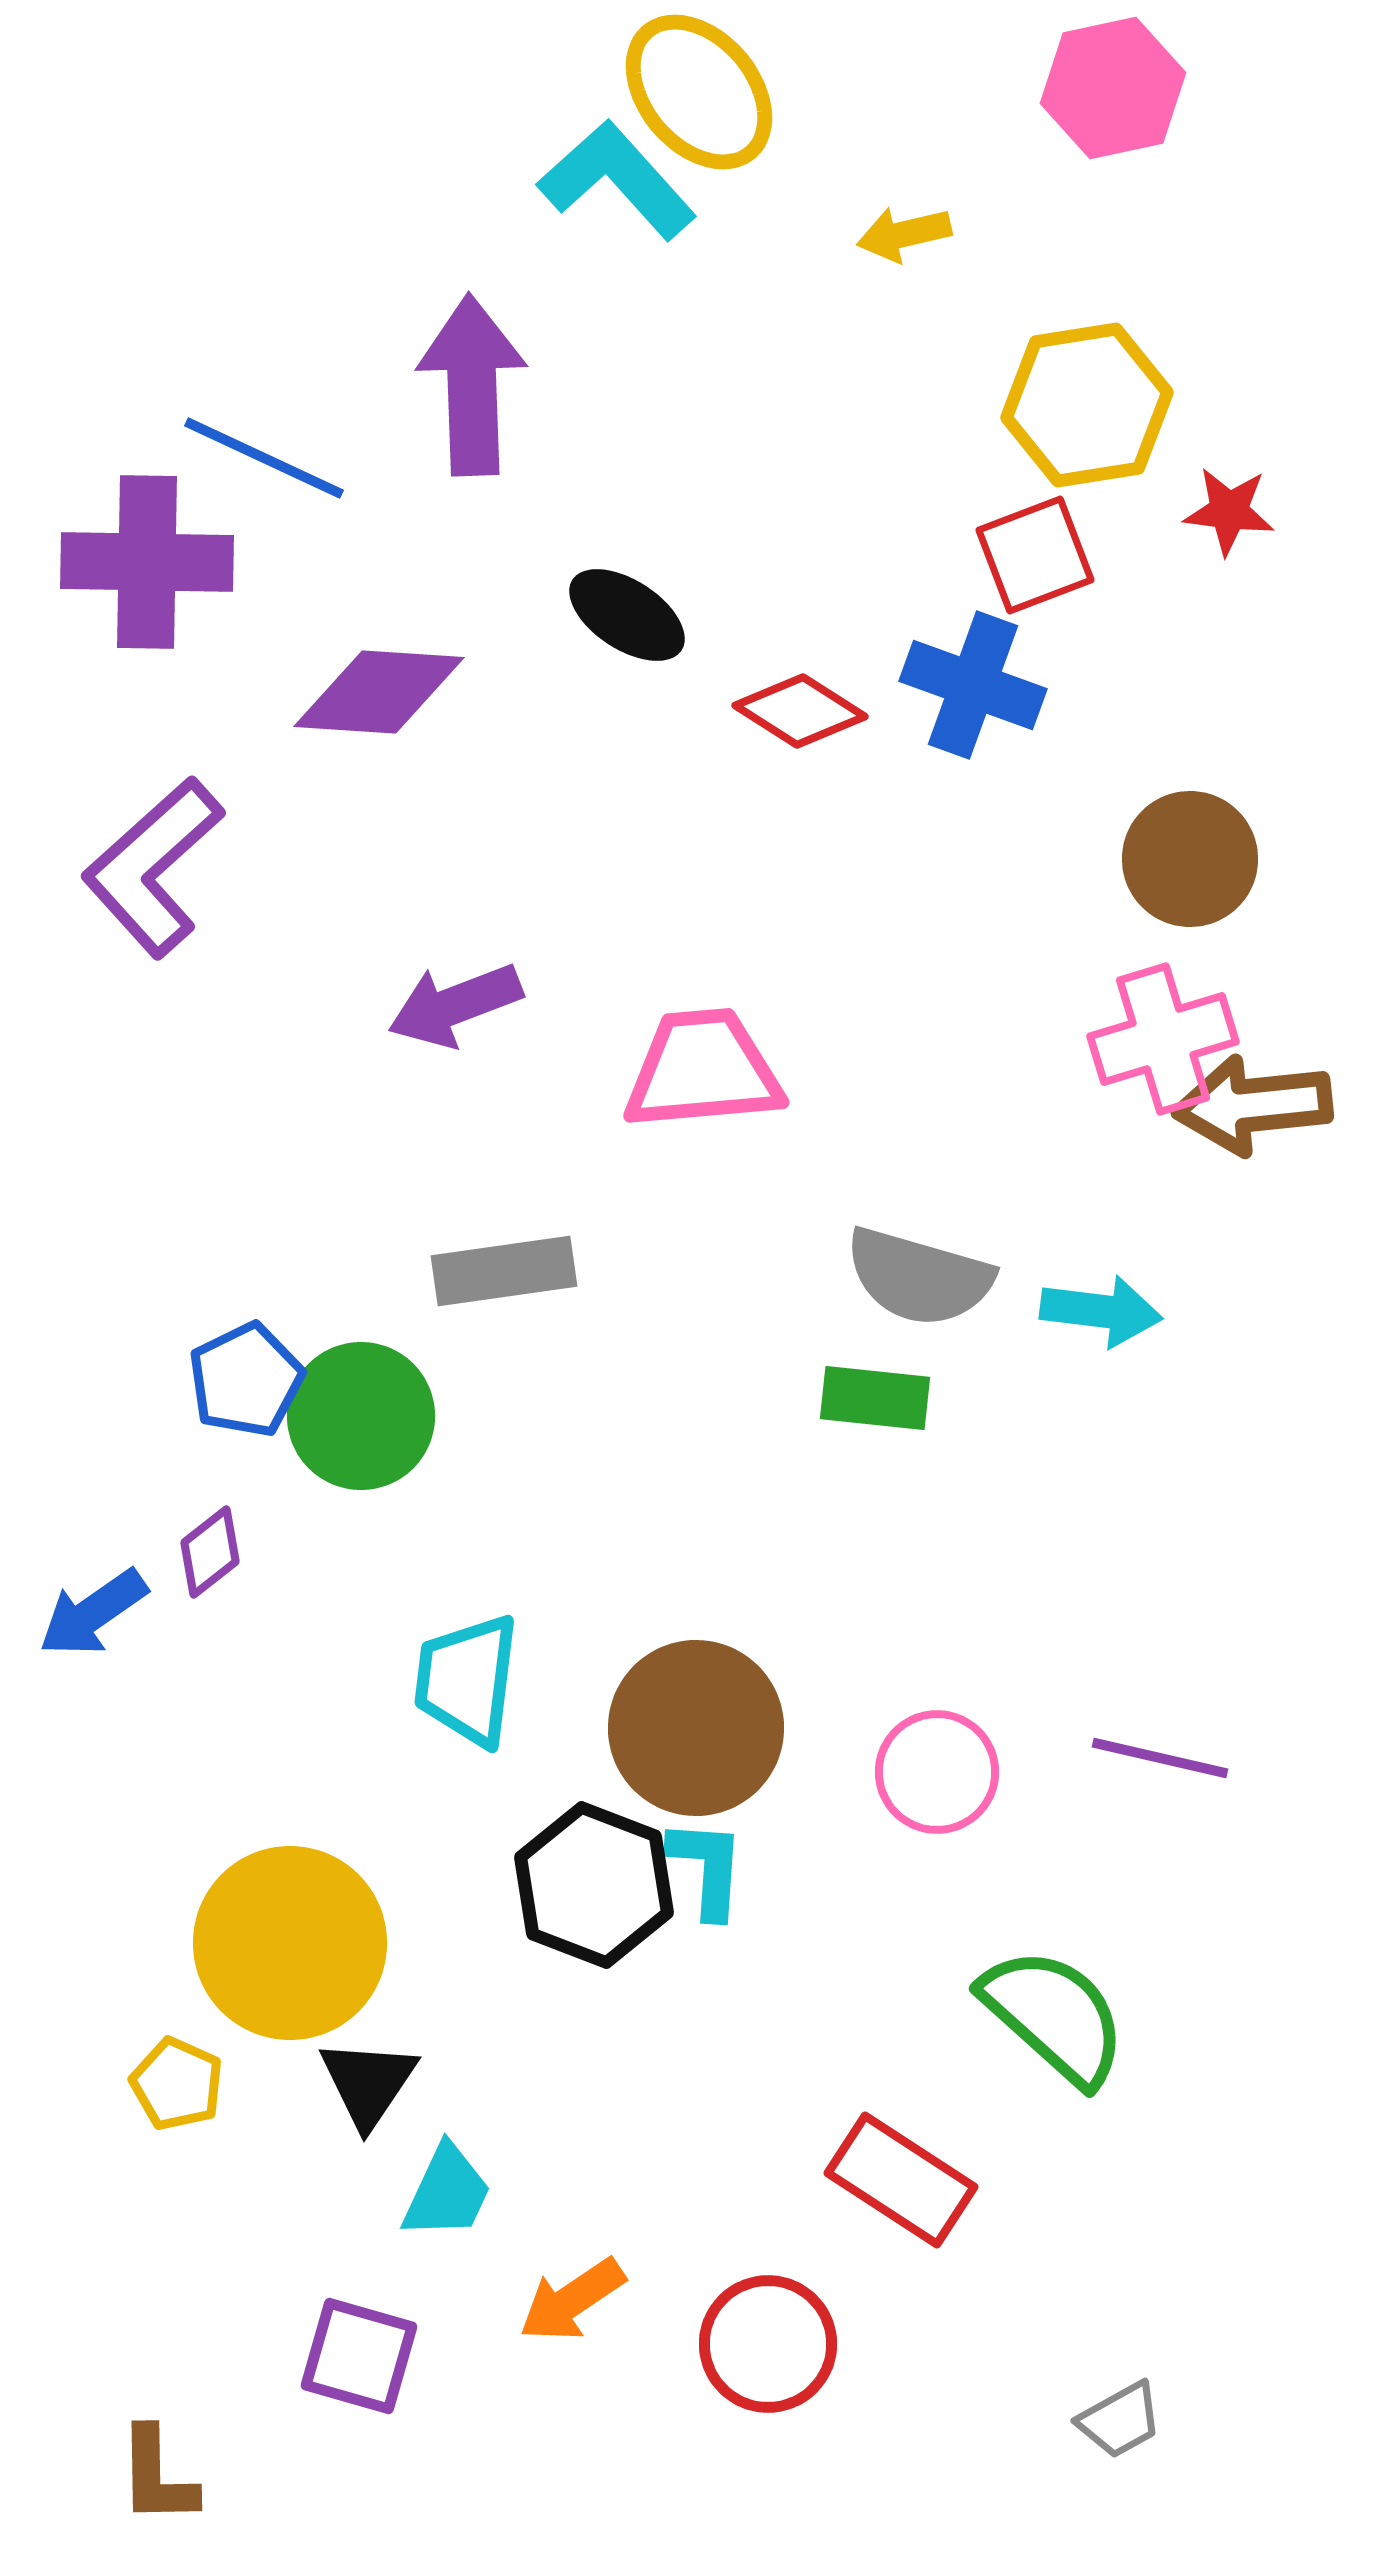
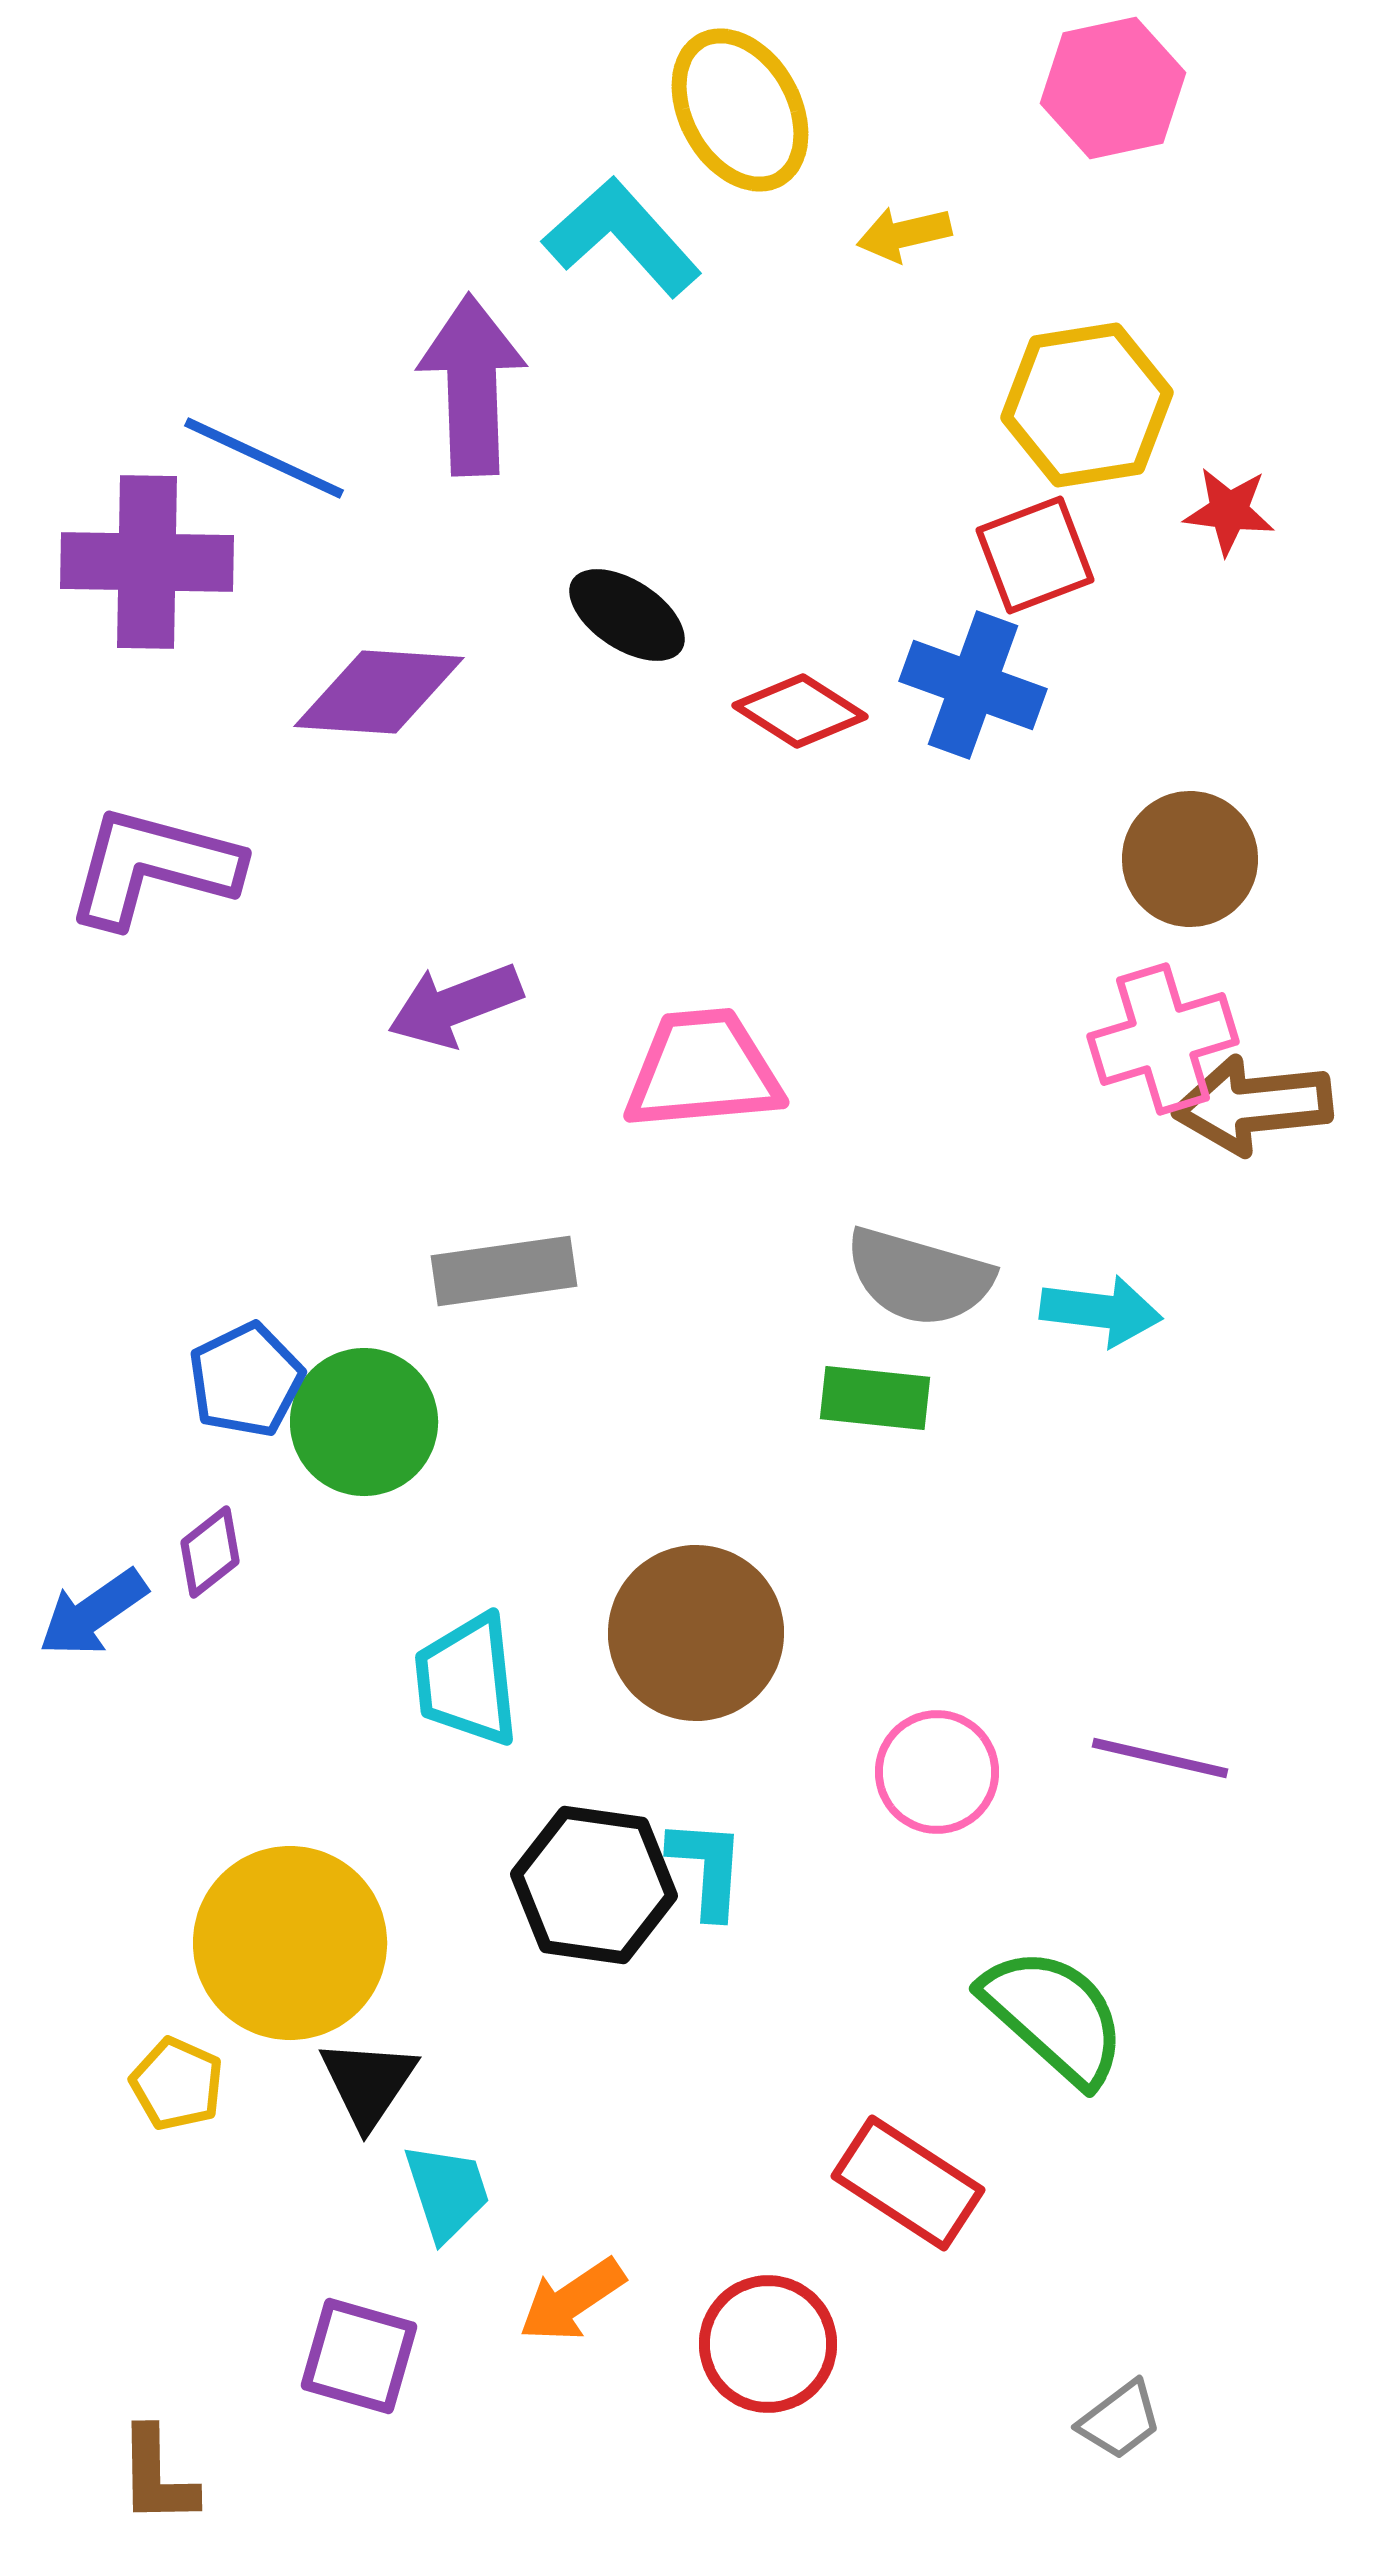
yellow ellipse at (699, 92): moved 41 px right, 18 px down; rotated 11 degrees clockwise
cyan L-shape at (617, 180): moved 5 px right, 57 px down
purple L-shape at (153, 867): rotated 57 degrees clockwise
green circle at (361, 1416): moved 3 px right, 6 px down
cyan trapezoid at (467, 1680): rotated 13 degrees counterclockwise
brown circle at (696, 1728): moved 95 px up
black hexagon at (594, 1885): rotated 13 degrees counterclockwise
red rectangle at (901, 2180): moved 7 px right, 3 px down
cyan trapezoid at (447, 2192): rotated 43 degrees counterclockwise
gray trapezoid at (1120, 2420): rotated 8 degrees counterclockwise
